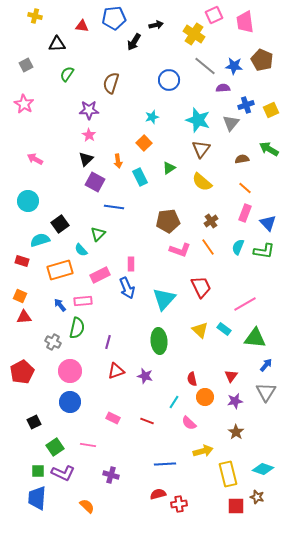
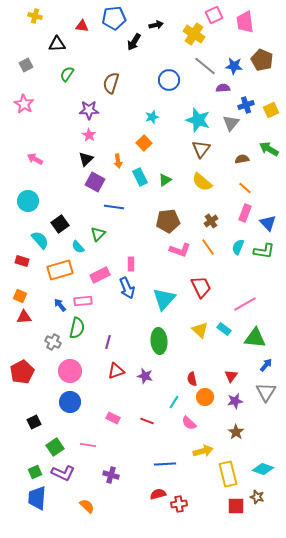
green triangle at (169, 168): moved 4 px left, 12 px down
cyan semicircle at (40, 240): rotated 66 degrees clockwise
cyan semicircle at (81, 250): moved 3 px left, 3 px up
green square at (38, 471): moved 3 px left, 1 px down; rotated 24 degrees counterclockwise
